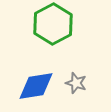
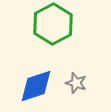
blue diamond: rotated 9 degrees counterclockwise
